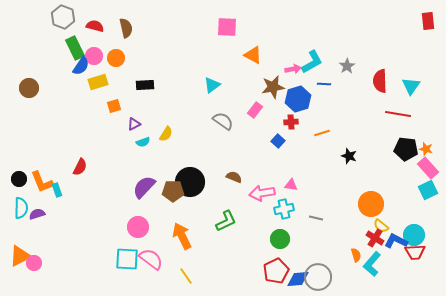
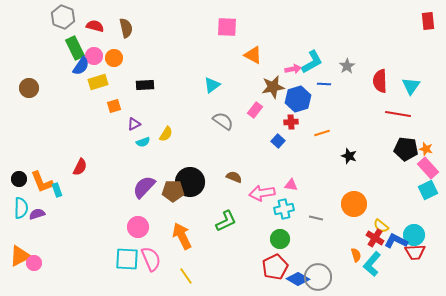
orange circle at (116, 58): moved 2 px left
orange circle at (371, 204): moved 17 px left
pink semicircle at (151, 259): rotated 30 degrees clockwise
red pentagon at (276, 271): moved 1 px left, 4 px up
blue diamond at (298, 279): rotated 35 degrees clockwise
